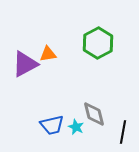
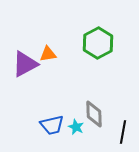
gray diamond: rotated 12 degrees clockwise
